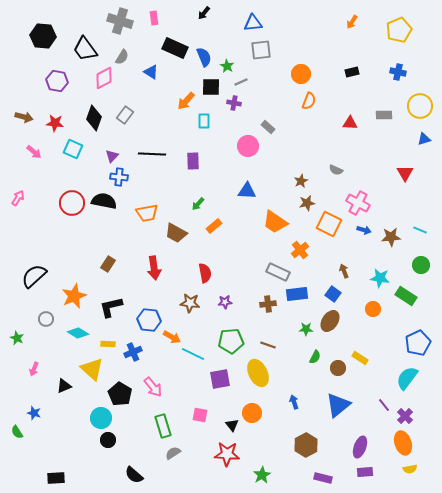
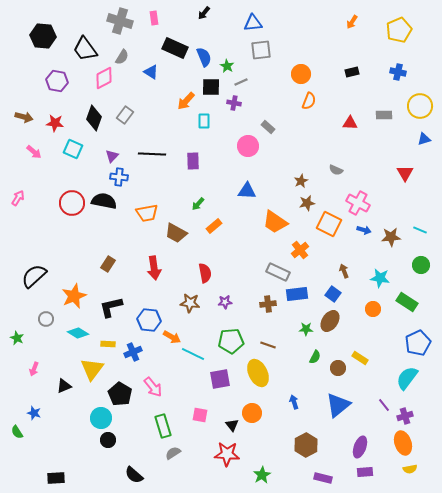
green rectangle at (406, 296): moved 1 px right, 6 px down
yellow triangle at (92, 369): rotated 25 degrees clockwise
purple cross at (405, 416): rotated 28 degrees clockwise
